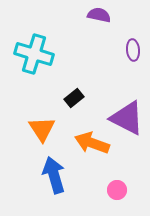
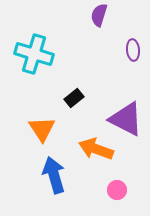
purple semicircle: rotated 85 degrees counterclockwise
purple triangle: moved 1 px left, 1 px down
orange arrow: moved 4 px right, 6 px down
